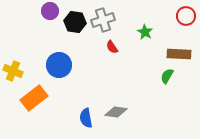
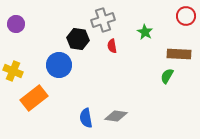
purple circle: moved 34 px left, 13 px down
black hexagon: moved 3 px right, 17 px down
red semicircle: moved 1 px up; rotated 24 degrees clockwise
gray diamond: moved 4 px down
